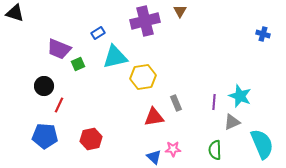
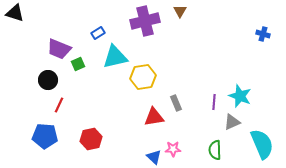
black circle: moved 4 px right, 6 px up
